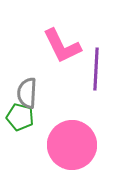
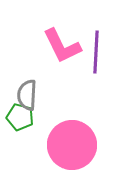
purple line: moved 17 px up
gray semicircle: moved 2 px down
